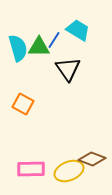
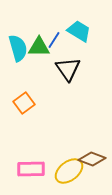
cyan trapezoid: moved 1 px right, 1 px down
orange square: moved 1 px right, 1 px up; rotated 25 degrees clockwise
yellow ellipse: rotated 16 degrees counterclockwise
